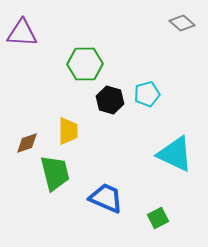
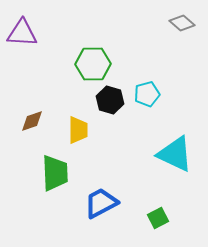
green hexagon: moved 8 px right
yellow trapezoid: moved 10 px right, 1 px up
brown diamond: moved 5 px right, 22 px up
green trapezoid: rotated 12 degrees clockwise
blue trapezoid: moved 5 px left, 5 px down; rotated 51 degrees counterclockwise
